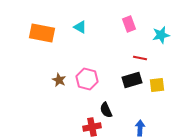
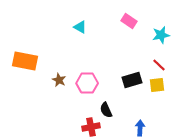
pink rectangle: moved 3 px up; rotated 35 degrees counterclockwise
orange rectangle: moved 17 px left, 28 px down
red line: moved 19 px right, 7 px down; rotated 32 degrees clockwise
pink hexagon: moved 4 px down; rotated 15 degrees counterclockwise
red cross: moved 1 px left
